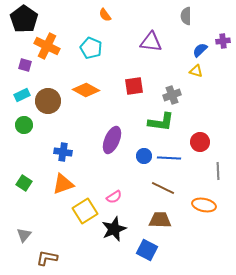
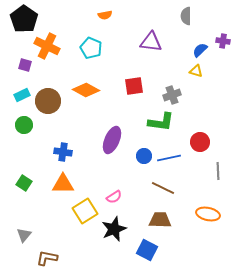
orange semicircle: rotated 64 degrees counterclockwise
purple cross: rotated 16 degrees clockwise
blue line: rotated 15 degrees counterclockwise
orange triangle: rotated 20 degrees clockwise
orange ellipse: moved 4 px right, 9 px down
